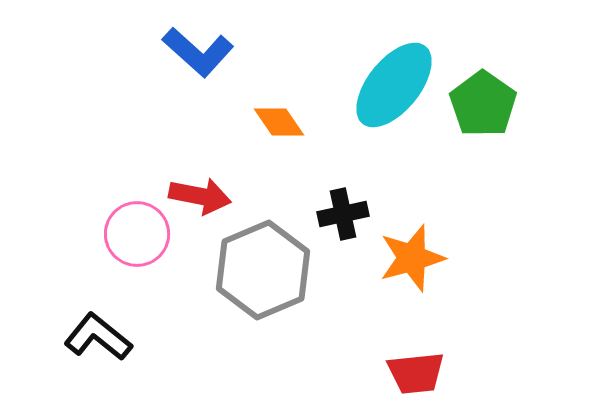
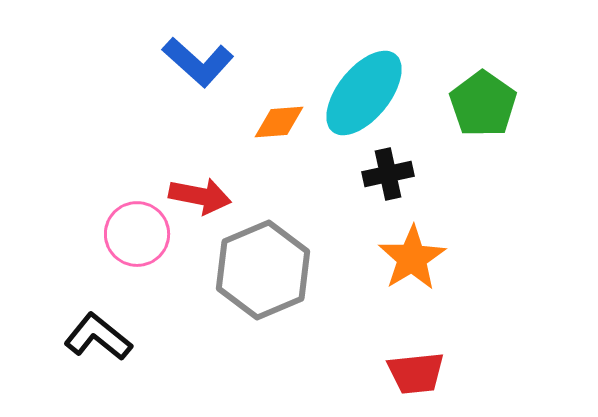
blue L-shape: moved 10 px down
cyan ellipse: moved 30 px left, 8 px down
orange diamond: rotated 60 degrees counterclockwise
black cross: moved 45 px right, 40 px up
orange star: rotated 16 degrees counterclockwise
